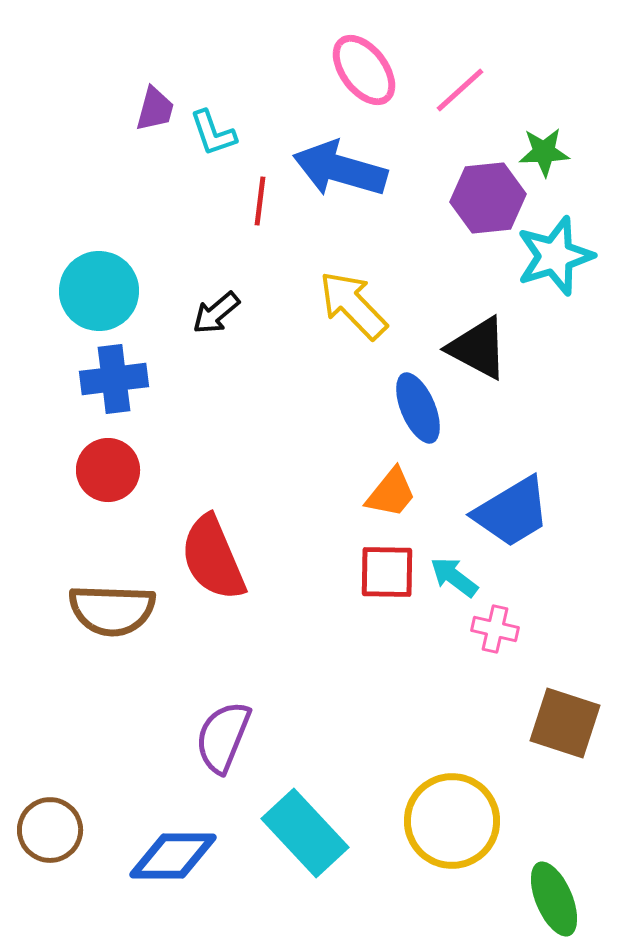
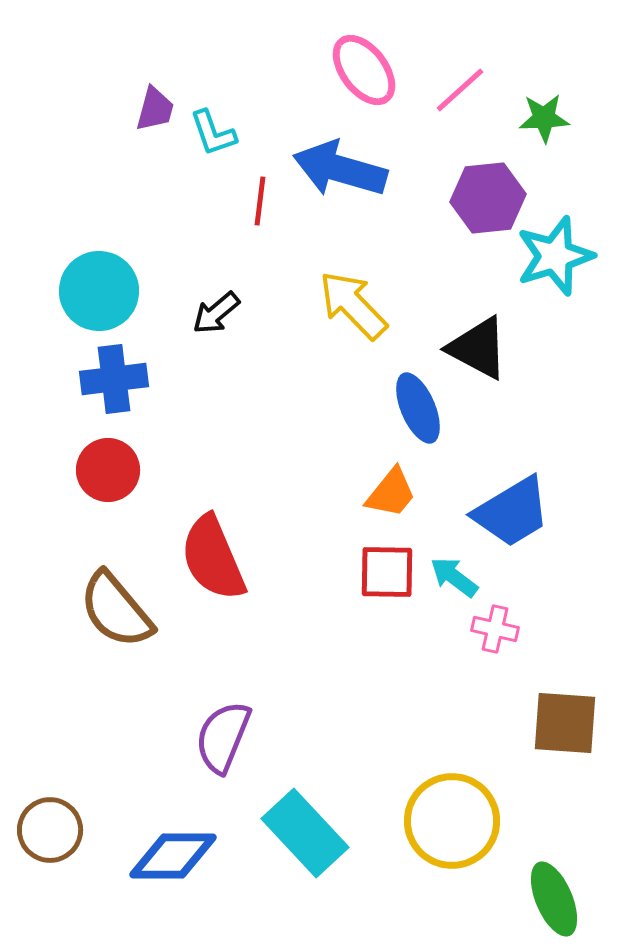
green star: moved 34 px up
brown semicircle: moved 4 px right; rotated 48 degrees clockwise
brown square: rotated 14 degrees counterclockwise
